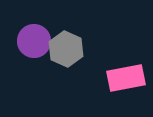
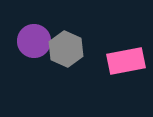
pink rectangle: moved 17 px up
